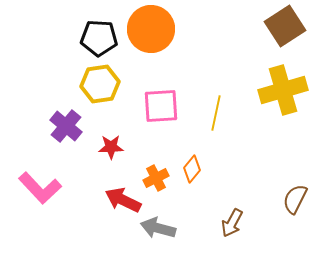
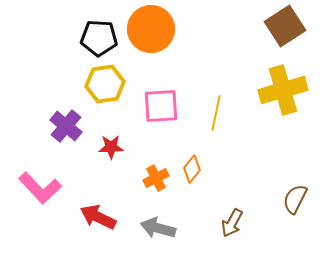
yellow hexagon: moved 5 px right
red arrow: moved 25 px left, 17 px down
